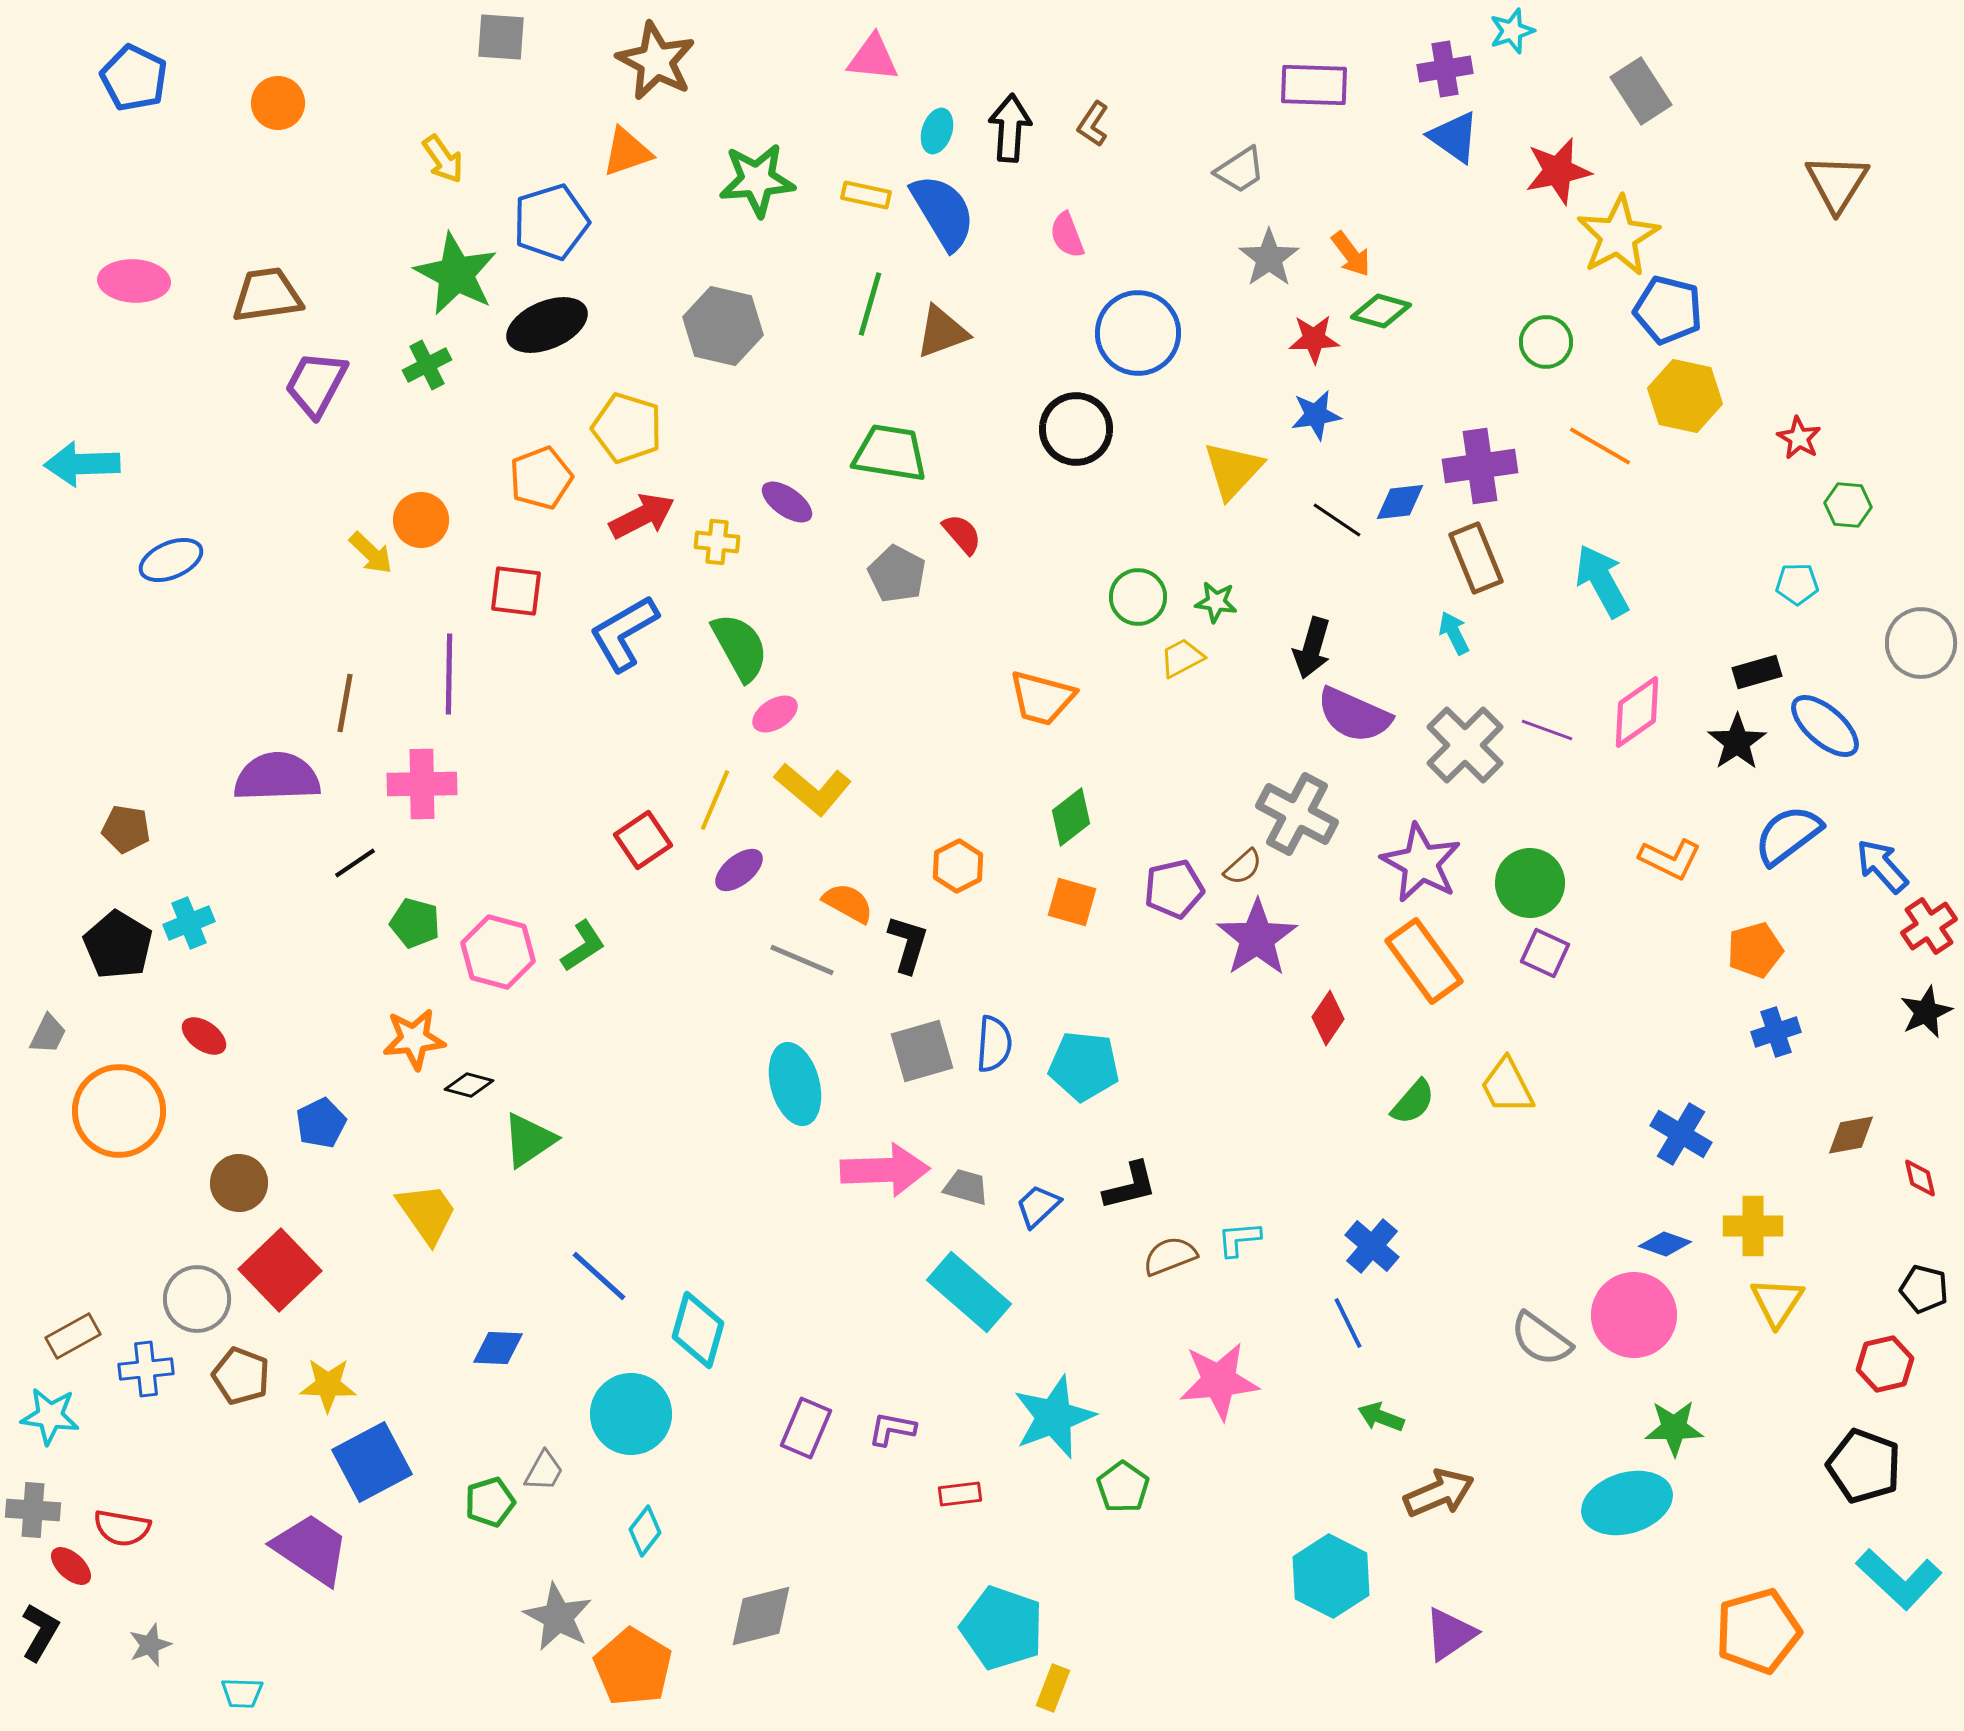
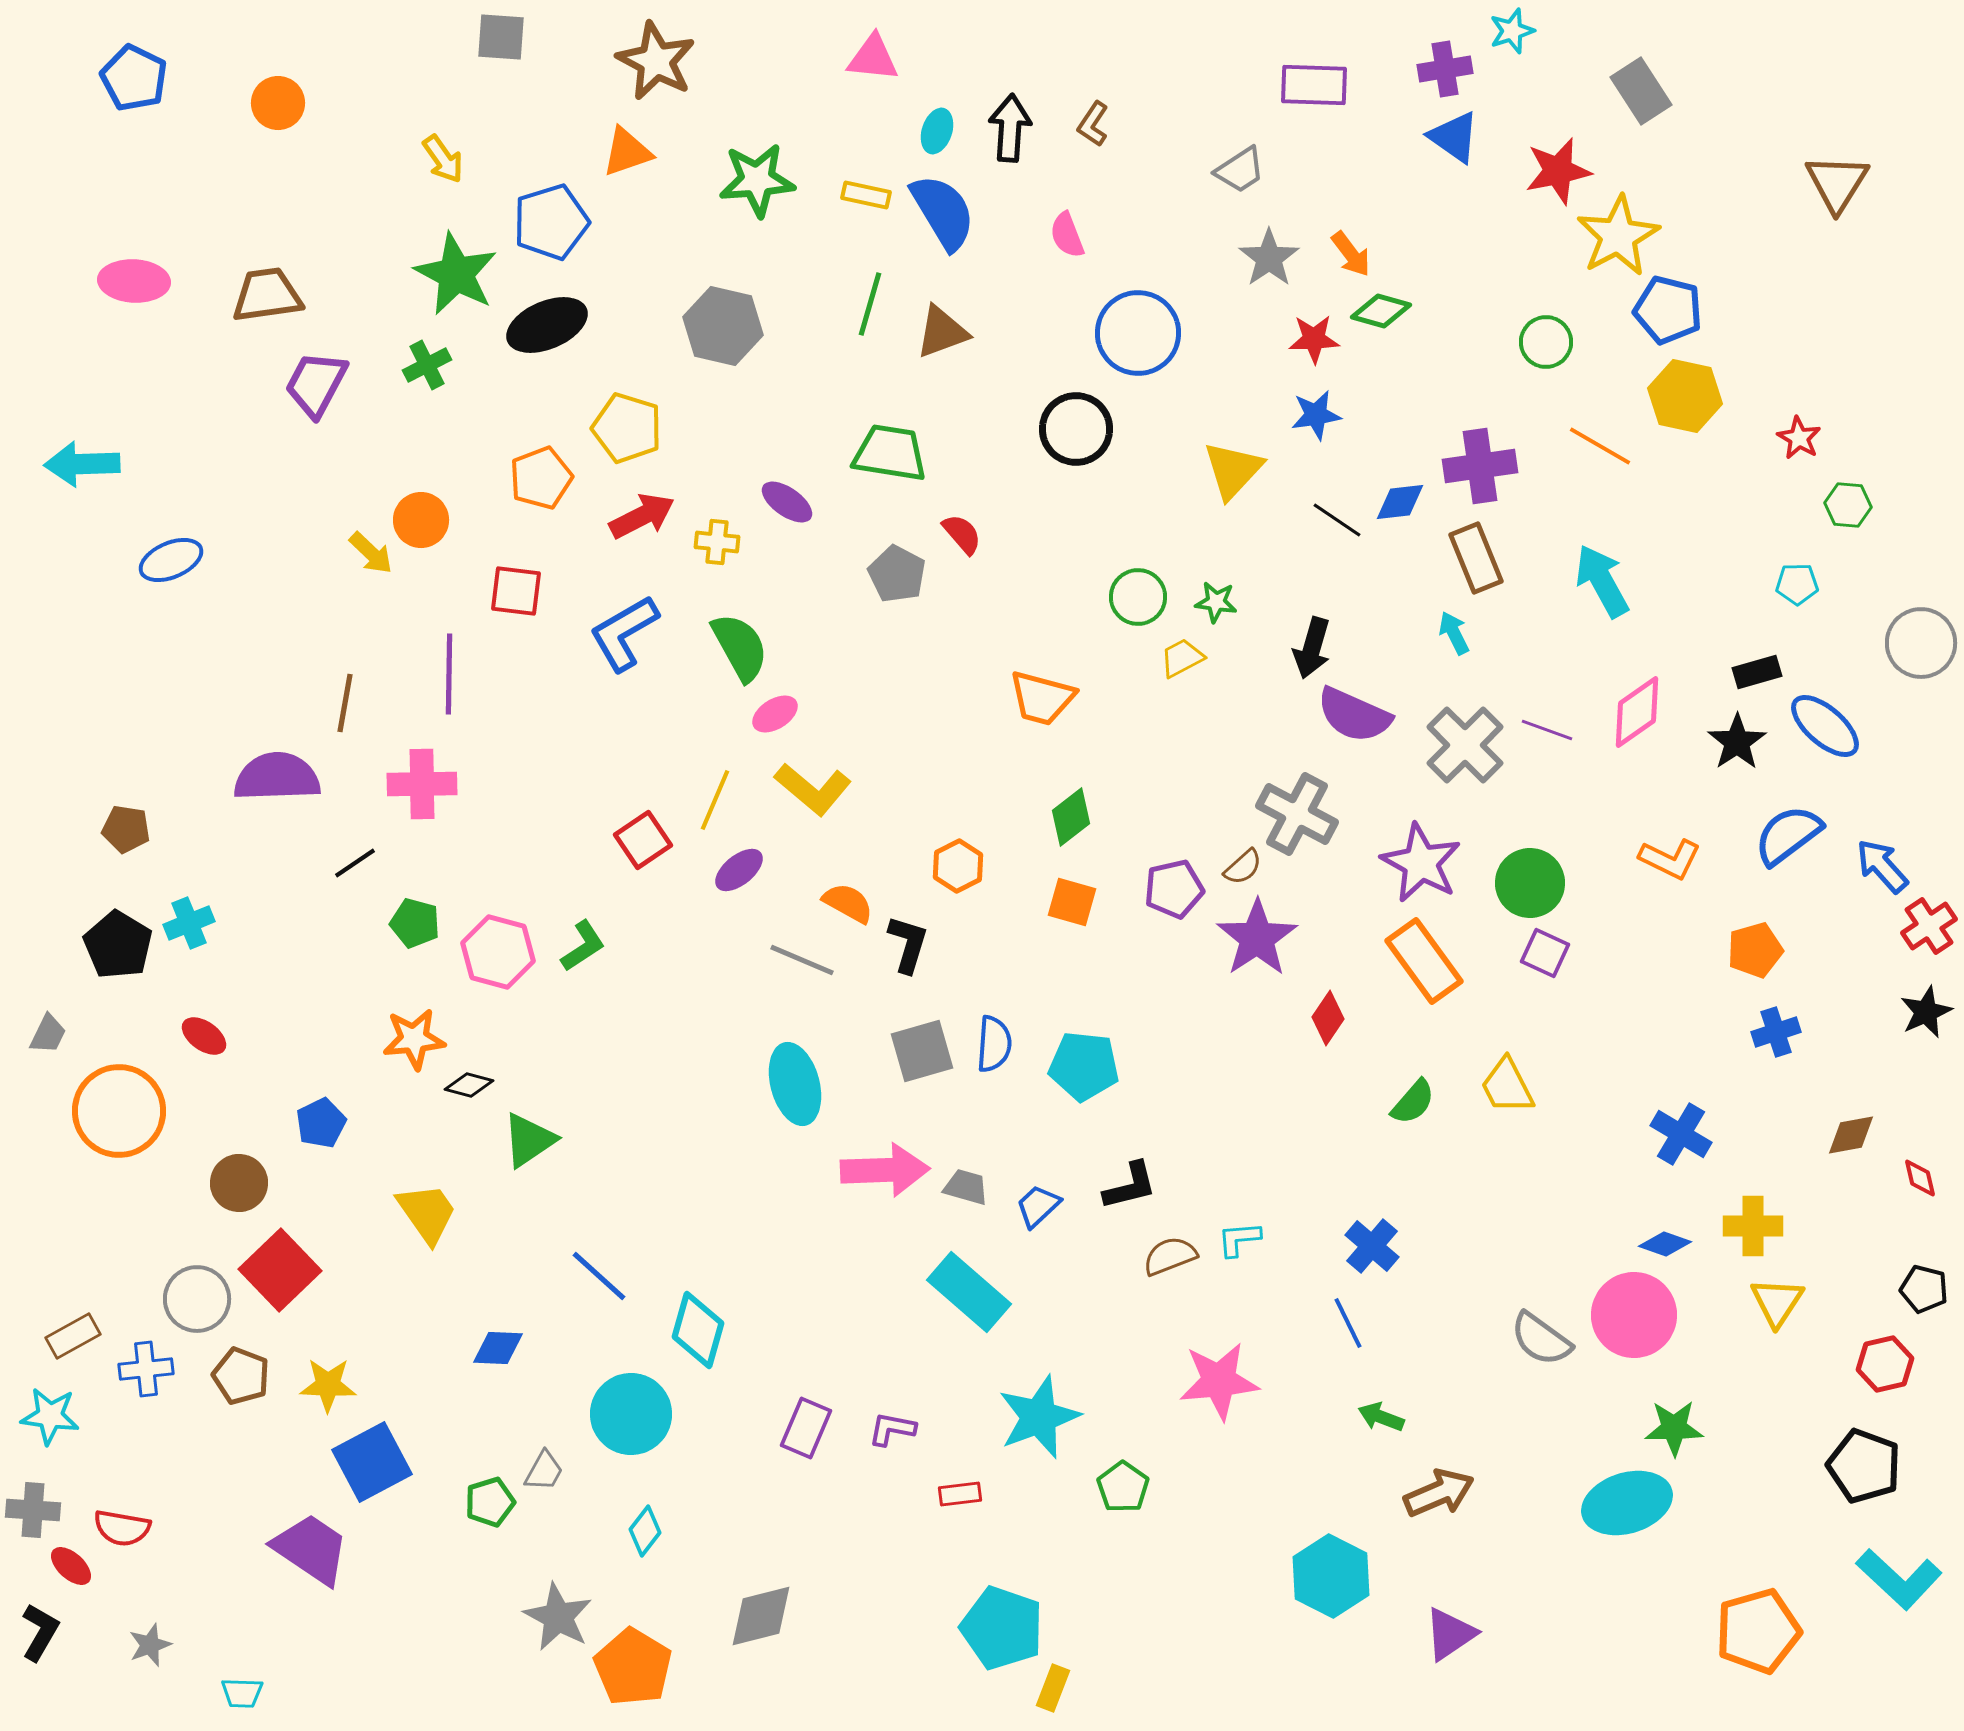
cyan star at (1054, 1417): moved 15 px left
